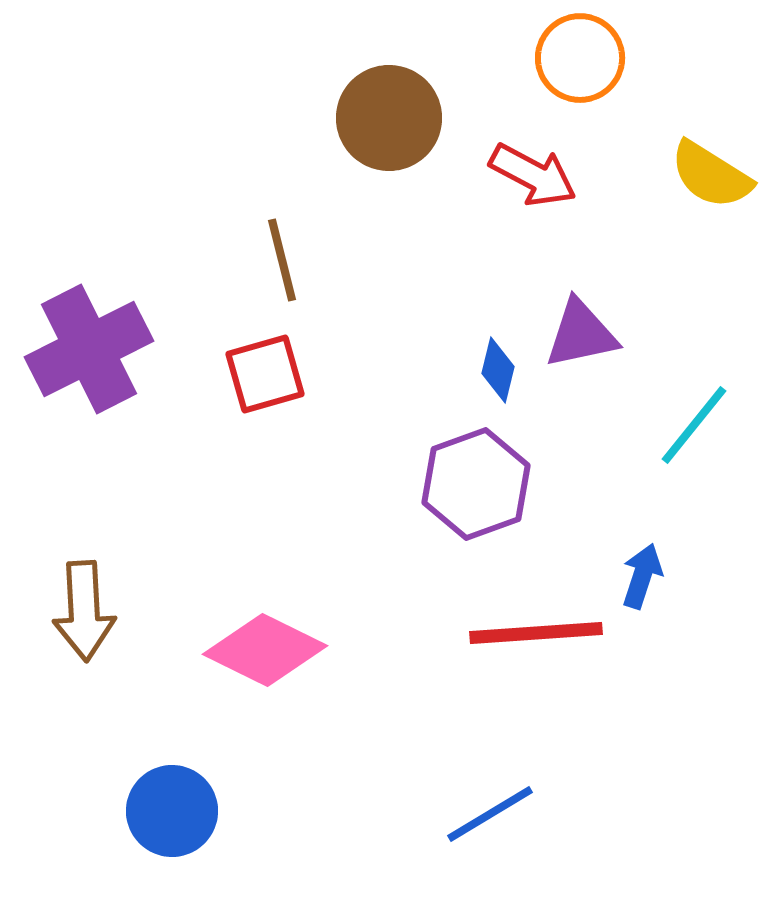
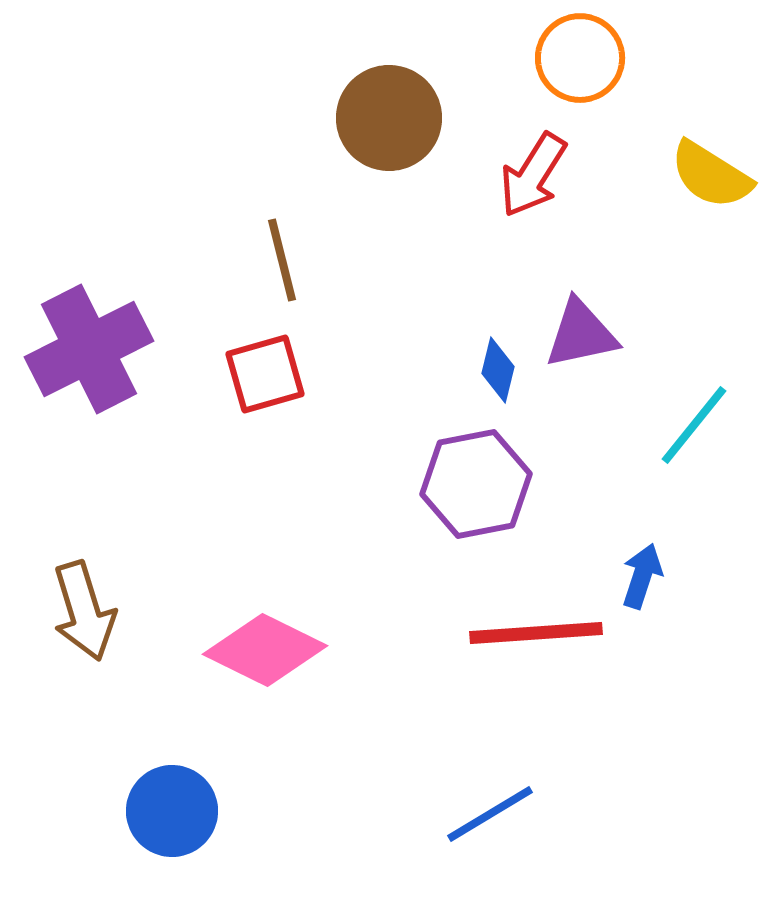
red arrow: rotated 94 degrees clockwise
purple hexagon: rotated 9 degrees clockwise
brown arrow: rotated 14 degrees counterclockwise
